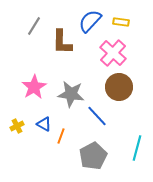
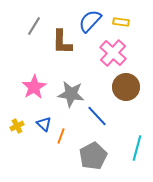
brown circle: moved 7 px right
blue triangle: rotated 14 degrees clockwise
